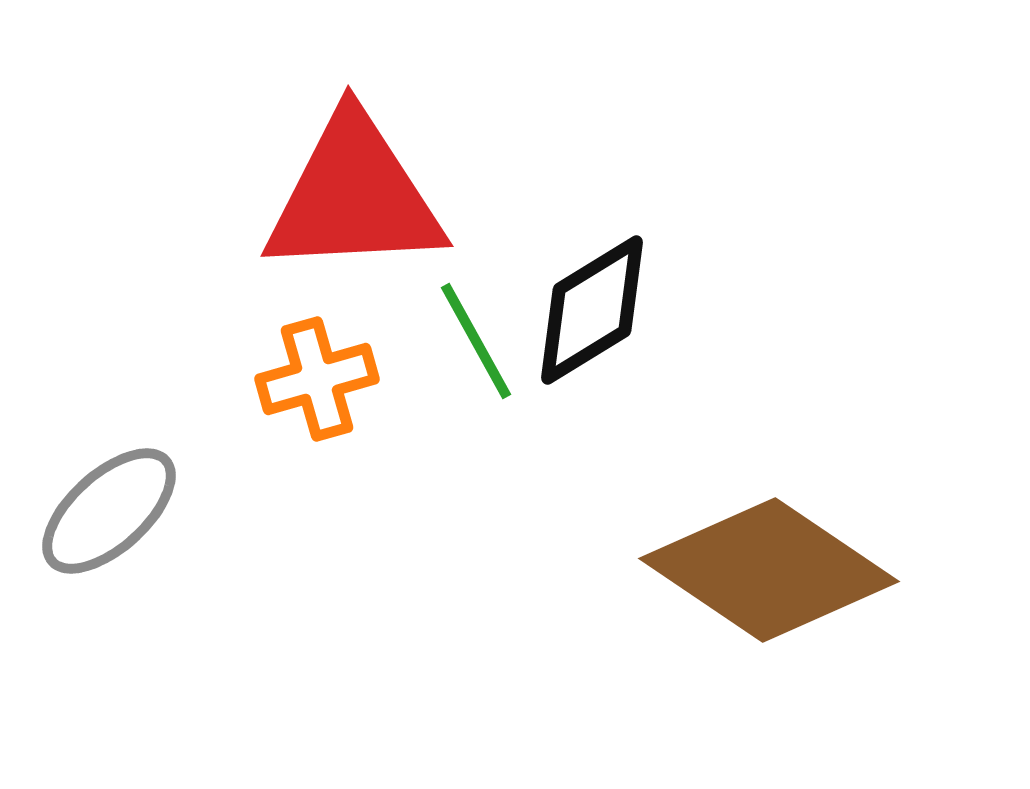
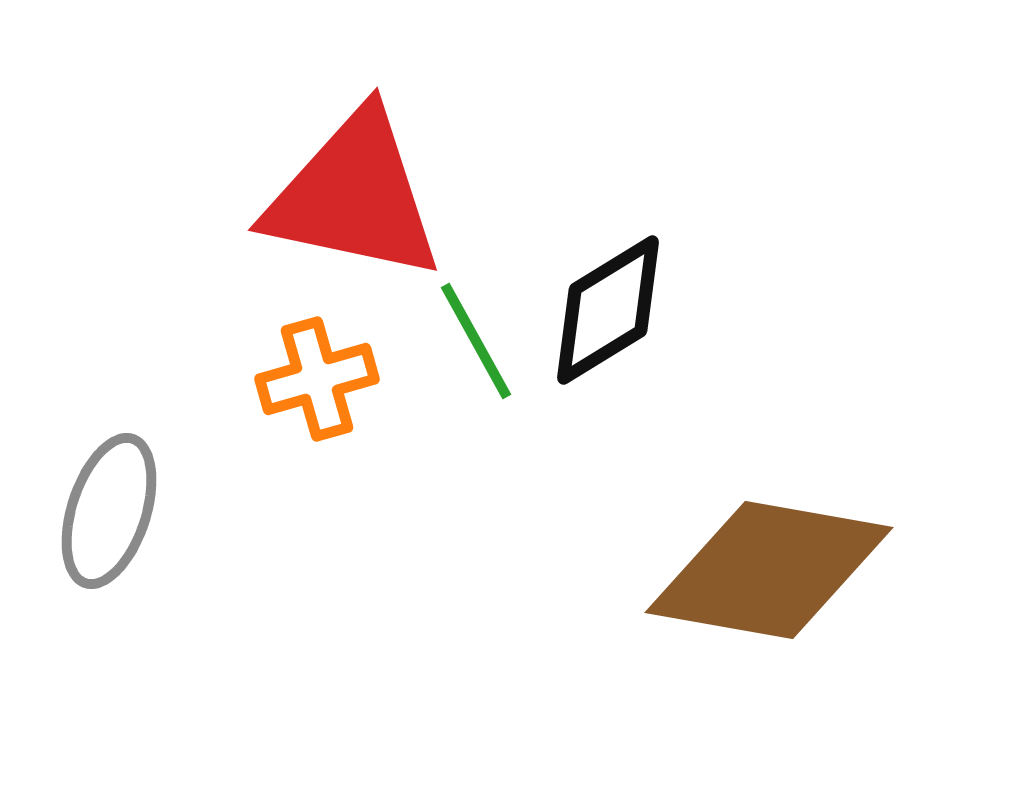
red triangle: rotated 15 degrees clockwise
black diamond: moved 16 px right
gray ellipse: rotated 30 degrees counterclockwise
brown diamond: rotated 24 degrees counterclockwise
